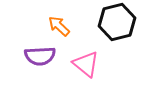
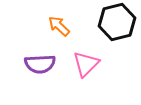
purple semicircle: moved 8 px down
pink triangle: rotated 36 degrees clockwise
